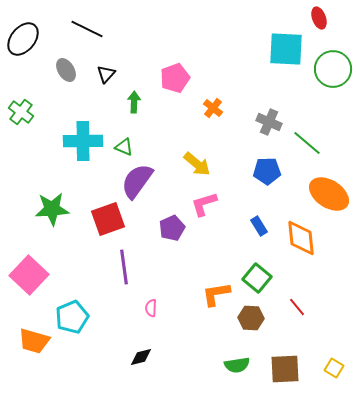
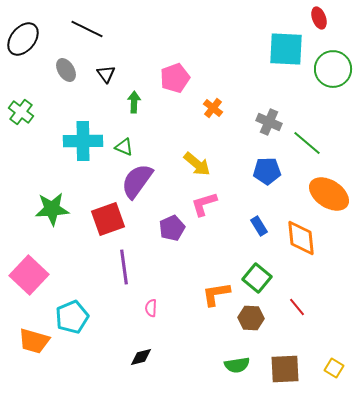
black triangle: rotated 18 degrees counterclockwise
